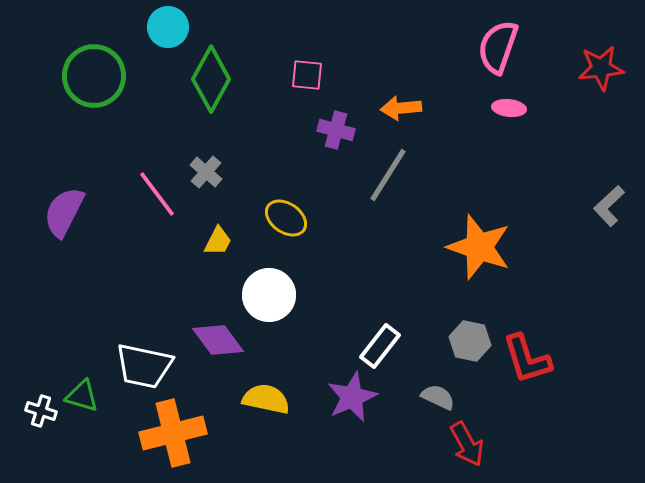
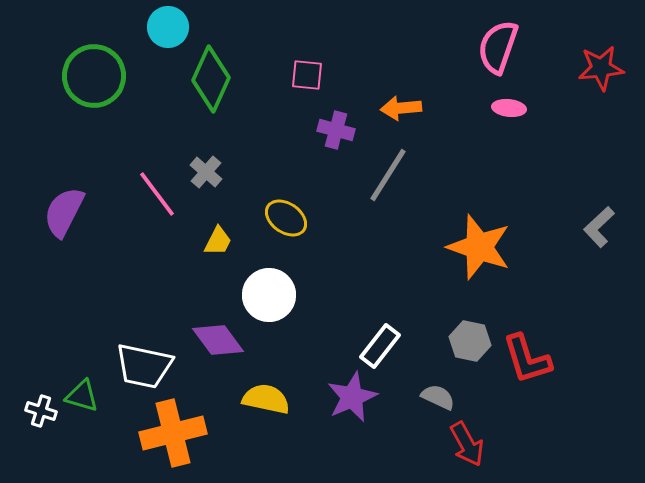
green diamond: rotated 4 degrees counterclockwise
gray L-shape: moved 10 px left, 21 px down
